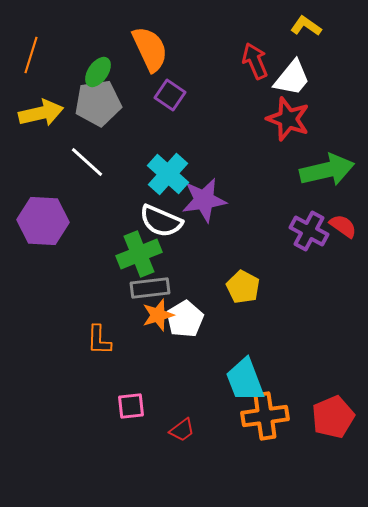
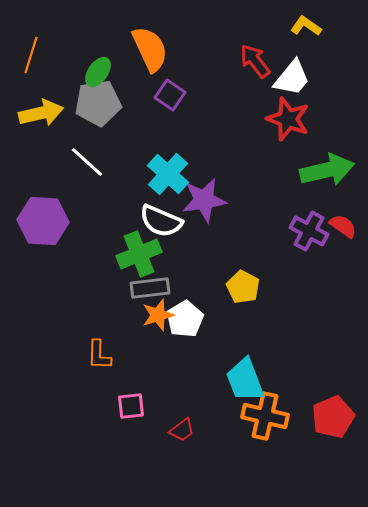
red arrow: rotated 15 degrees counterclockwise
orange L-shape: moved 15 px down
orange cross: rotated 21 degrees clockwise
